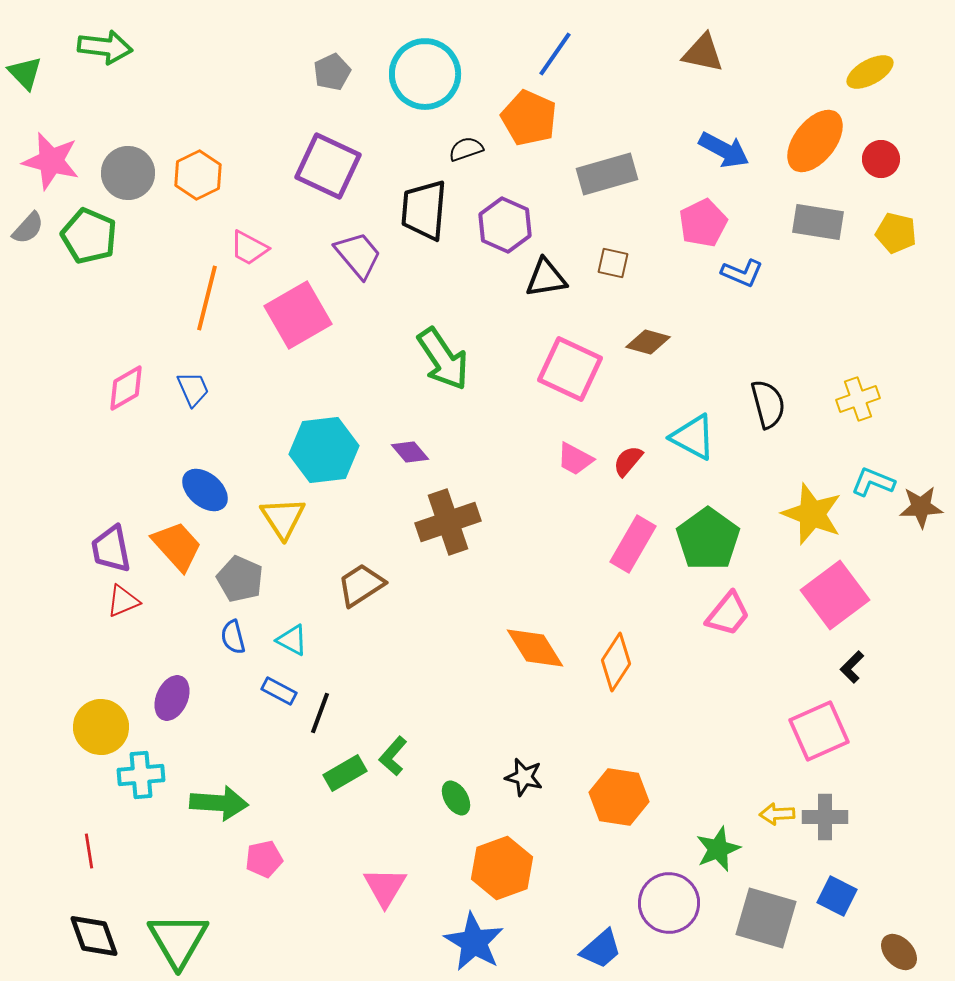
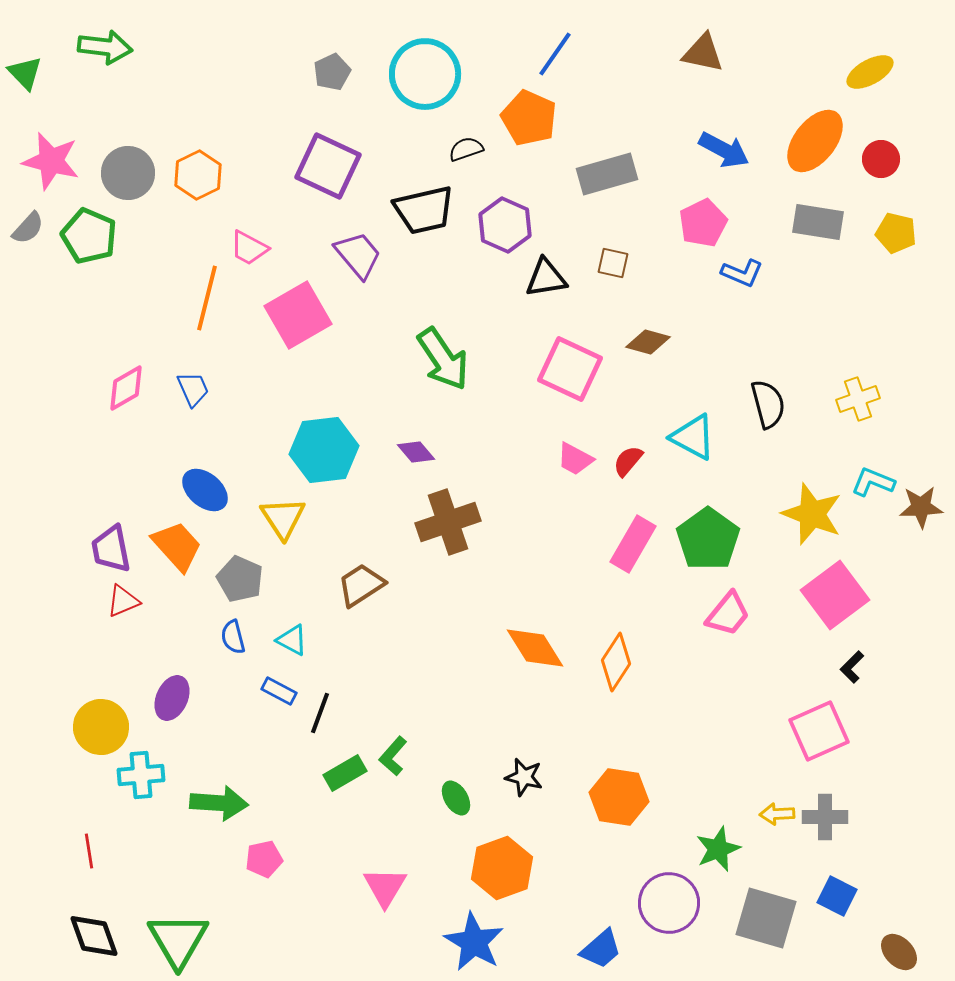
black trapezoid at (424, 210): rotated 108 degrees counterclockwise
purple diamond at (410, 452): moved 6 px right
